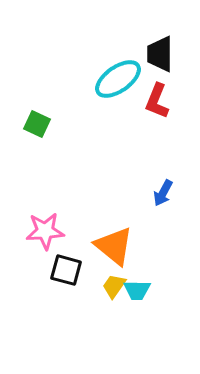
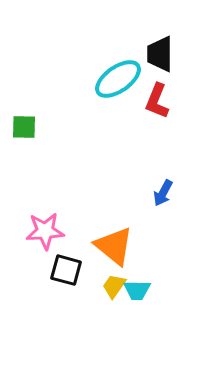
green square: moved 13 px left, 3 px down; rotated 24 degrees counterclockwise
